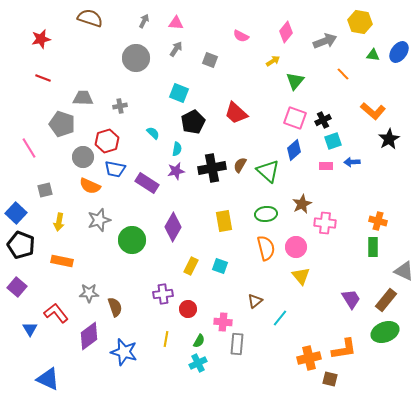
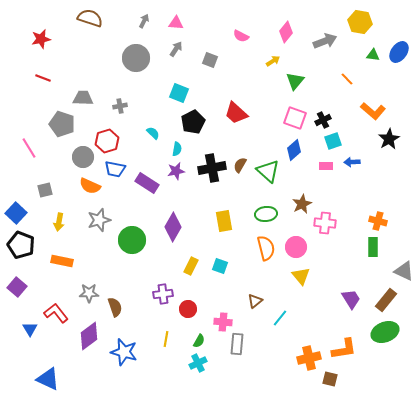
orange line at (343, 74): moved 4 px right, 5 px down
